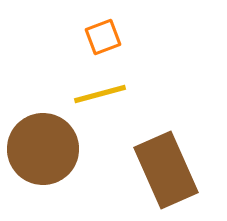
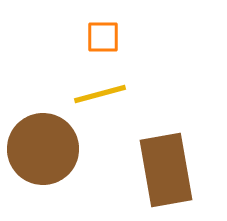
orange square: rotated 21 degrees clockwise
brown rectangle: rotated 14 degrees clockwise
